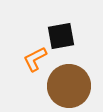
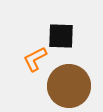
black square: rotated 12 degrees clockwise
